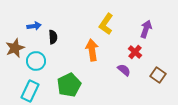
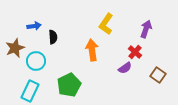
purple semicircle: moved 1 px right, 2 px up; rotated 104 degrees clockwise
